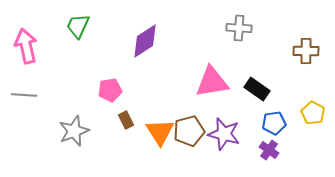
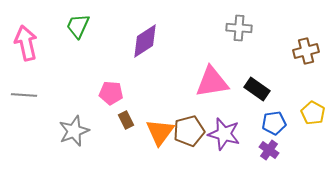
pink arrow: moved 3 px up
brown cross: rotated 15 degrees counterclockwise
pink pentagon: moved 1 px right, 3 px down; rotated 15 degrees clockwise
orange triangle: rotated 8 degrees clockwise
